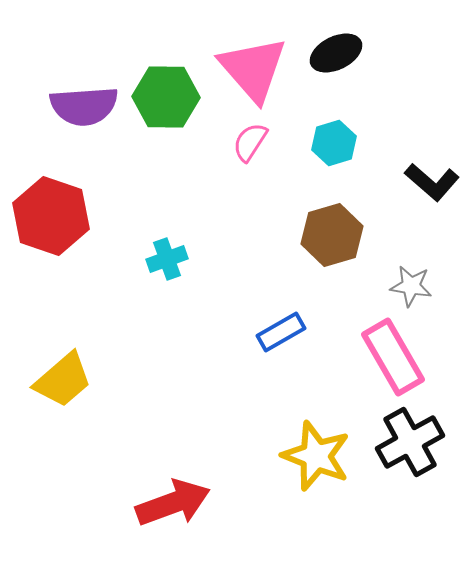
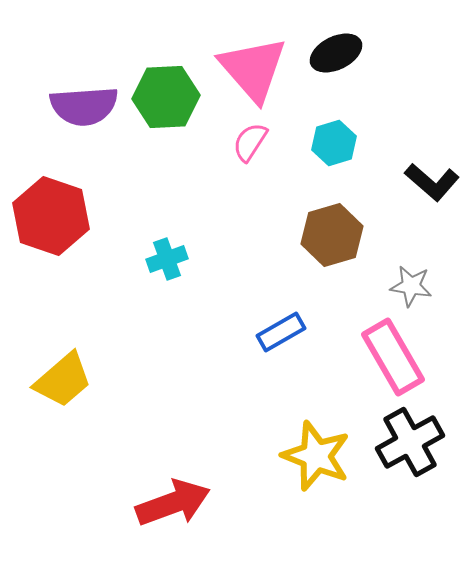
green hexagon: rotated 4 degrees counterclockwise
